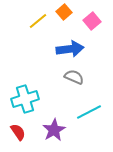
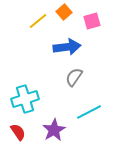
pink square: rotated 24 degrees clockwise
blue arrow: moved 3 px left, 2 px up
gray semicircle: rotated 78 degrees counterclockwise
